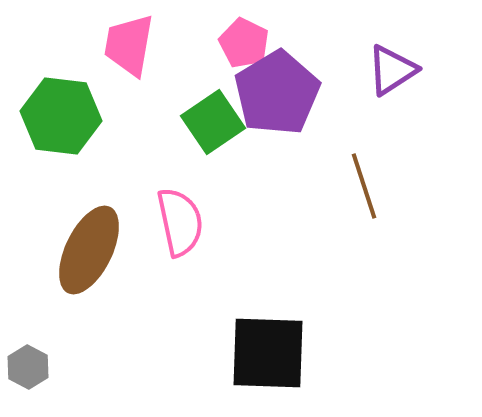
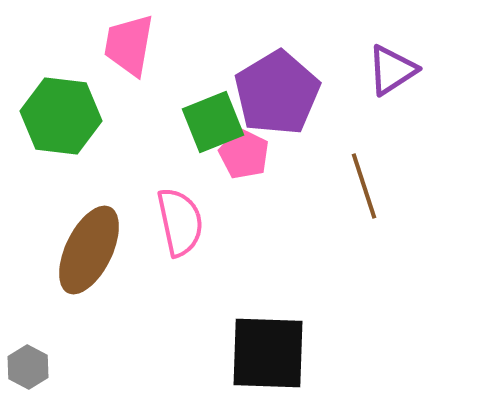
pink pentagon: moved 111 px down
green square: rotated 12 degrees clockwise
